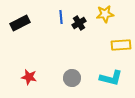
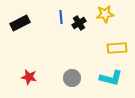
yellow rectangle: moved 4 px left, 3 px down
